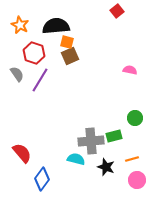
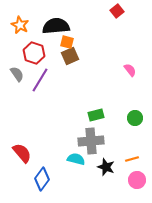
pink semicircle: rotated 40 degrees clockwise
green rectangle: moved 18 px left, 21 px up
